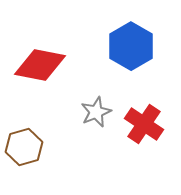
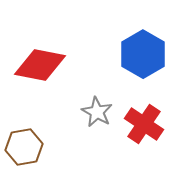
blue hexagon: moved 12 px right, 8 px down
gray star: moved 1 px right; rotated 20 degrees counterclockwise
brown hexagon: rotated 6 degrees clockwise
